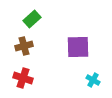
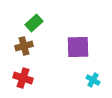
green rectangle: moved 2 px right, 4 px down
